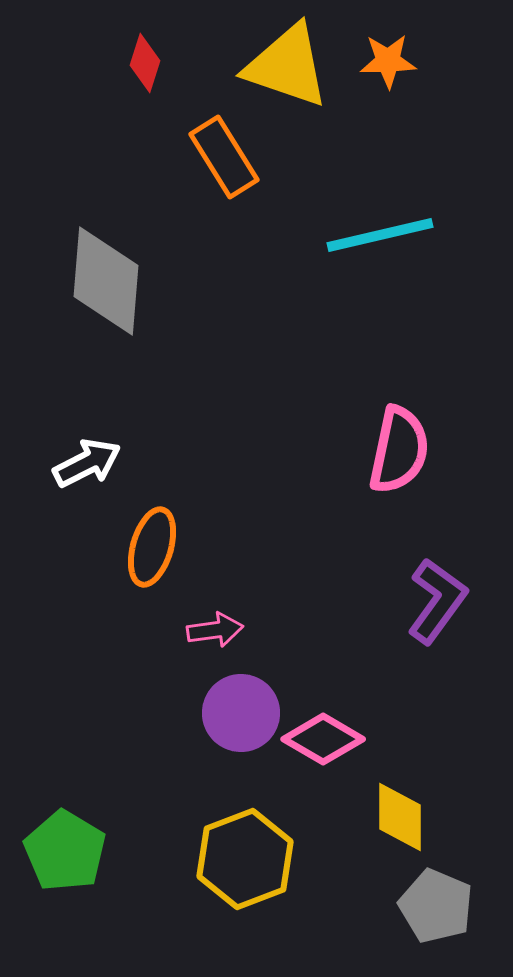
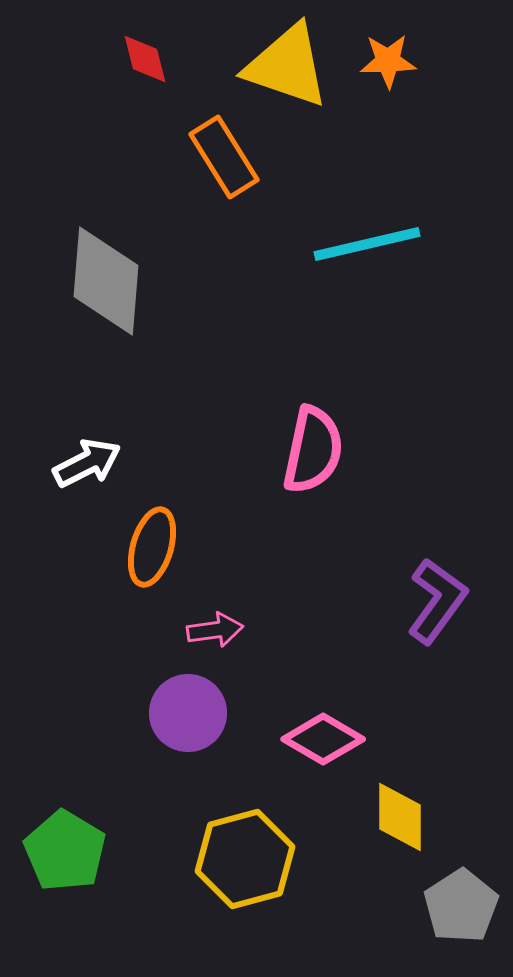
red diamond: moved 4 px up; rotated 32 degrees counterclockwise
cyan line: moved 13 px left, 9 px down
pink semicircle: moved 86 px left
purple circle: moved 53 px left
yellow hexagon: rotated 6 degrees clockwise
gray pentagon: moved 25 px right; rotated 16 degrees clockwise
